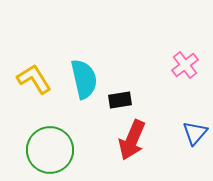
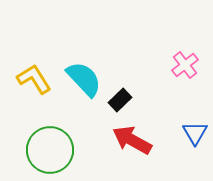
cyan semicircle: rotated 30 degrees counterclockwise
black rectangle: rotated 35 degrees counterclockwise
blue triangle: rotated 12 degrees counterclockwise
red arrow: rotated 96 degrees clockwise
